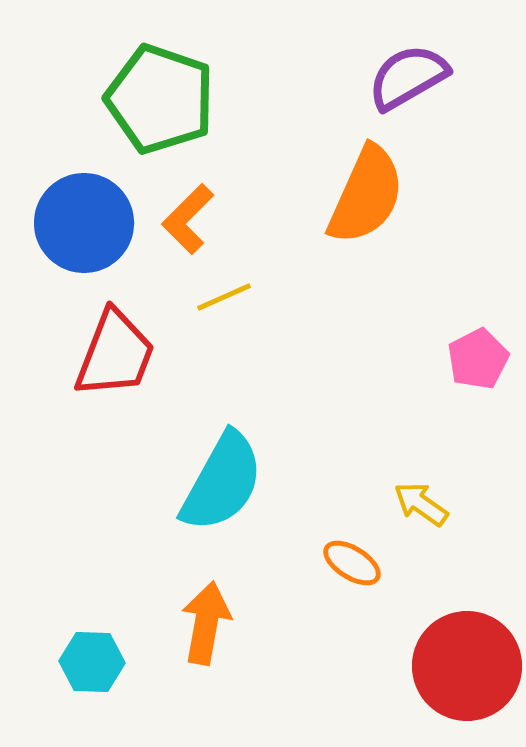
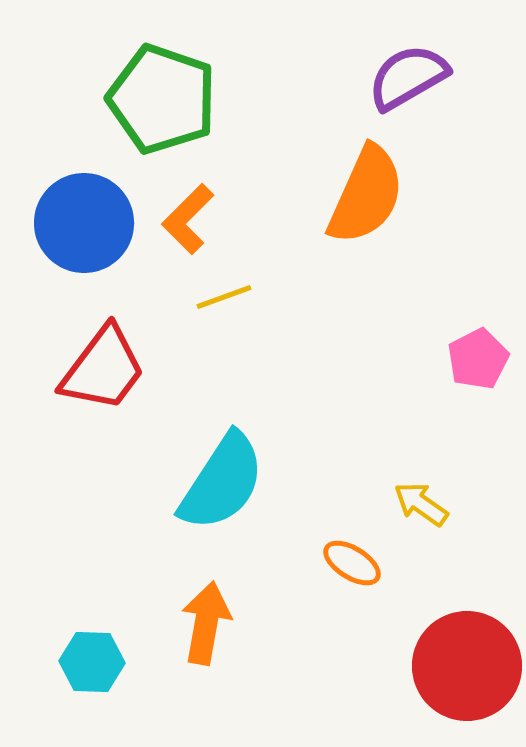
green pentagon: moved 2 px right
yellow line: rotated 4 degrees clockwise
red trapezoid: moved 12 px left, 15 px down; rotated 16 degrees clockwise
cyan semicircle: rotated 4 degrees clockwise
